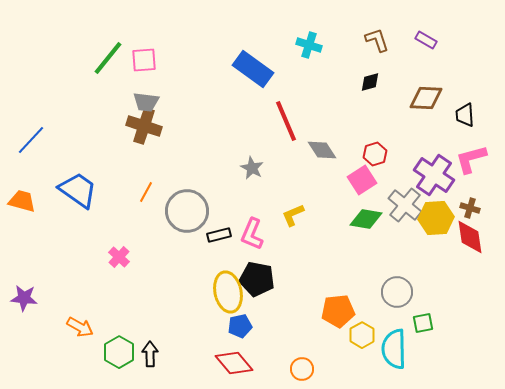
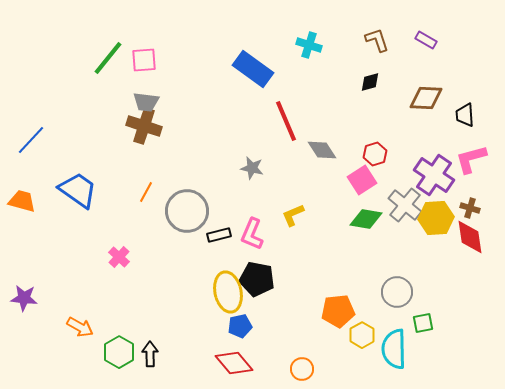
gray star at (252, 168): rotated 15 degrees counterclockwise
